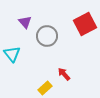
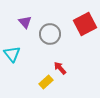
gray circle: moved 3 px right, 2 px up
red arrow: moved 4 px left, 6 px up
yellow rectangle: moved 1 px right, 6 px up
